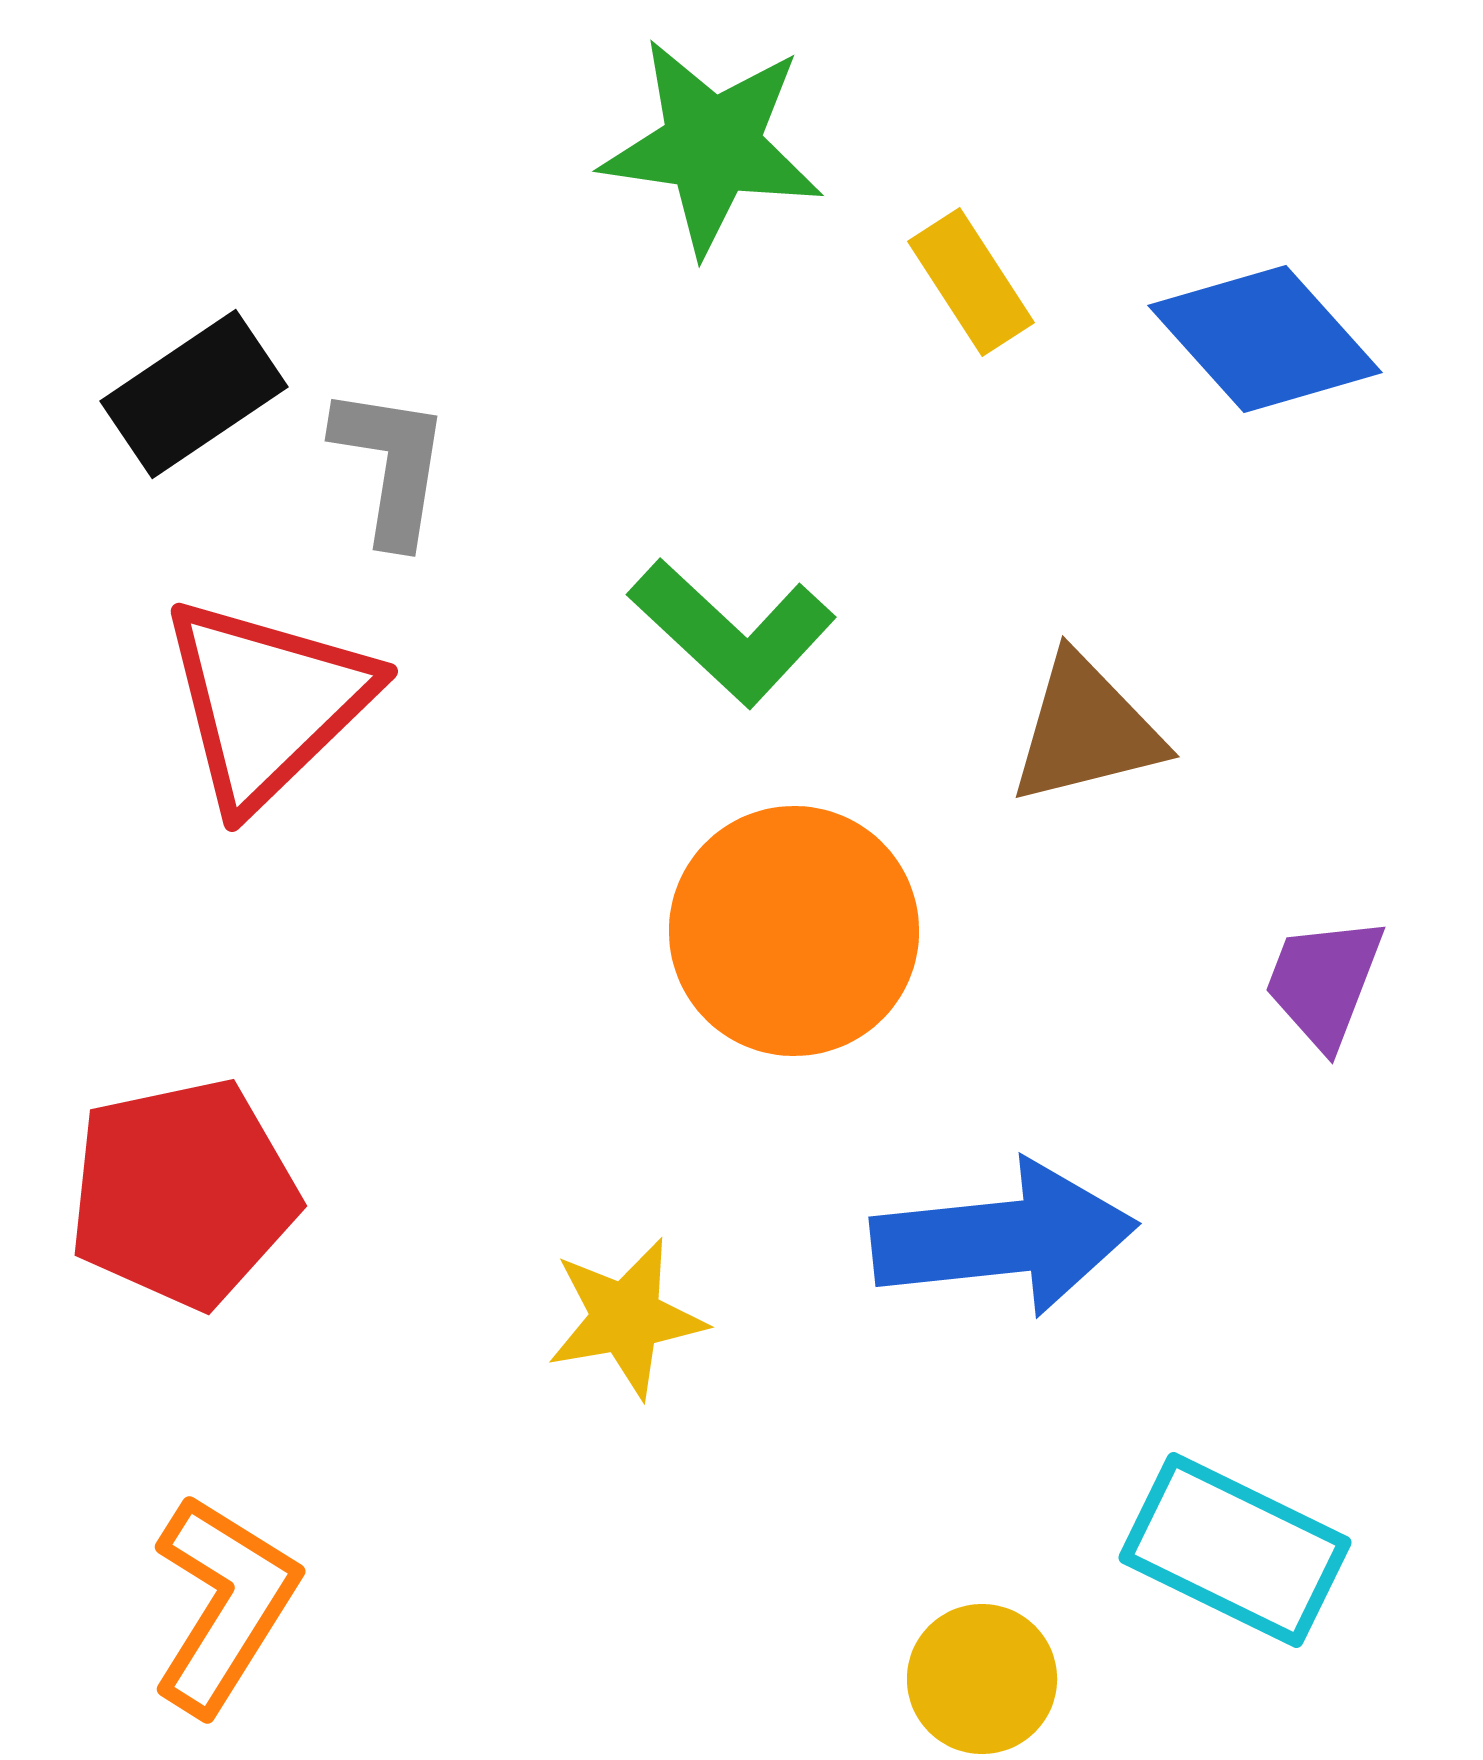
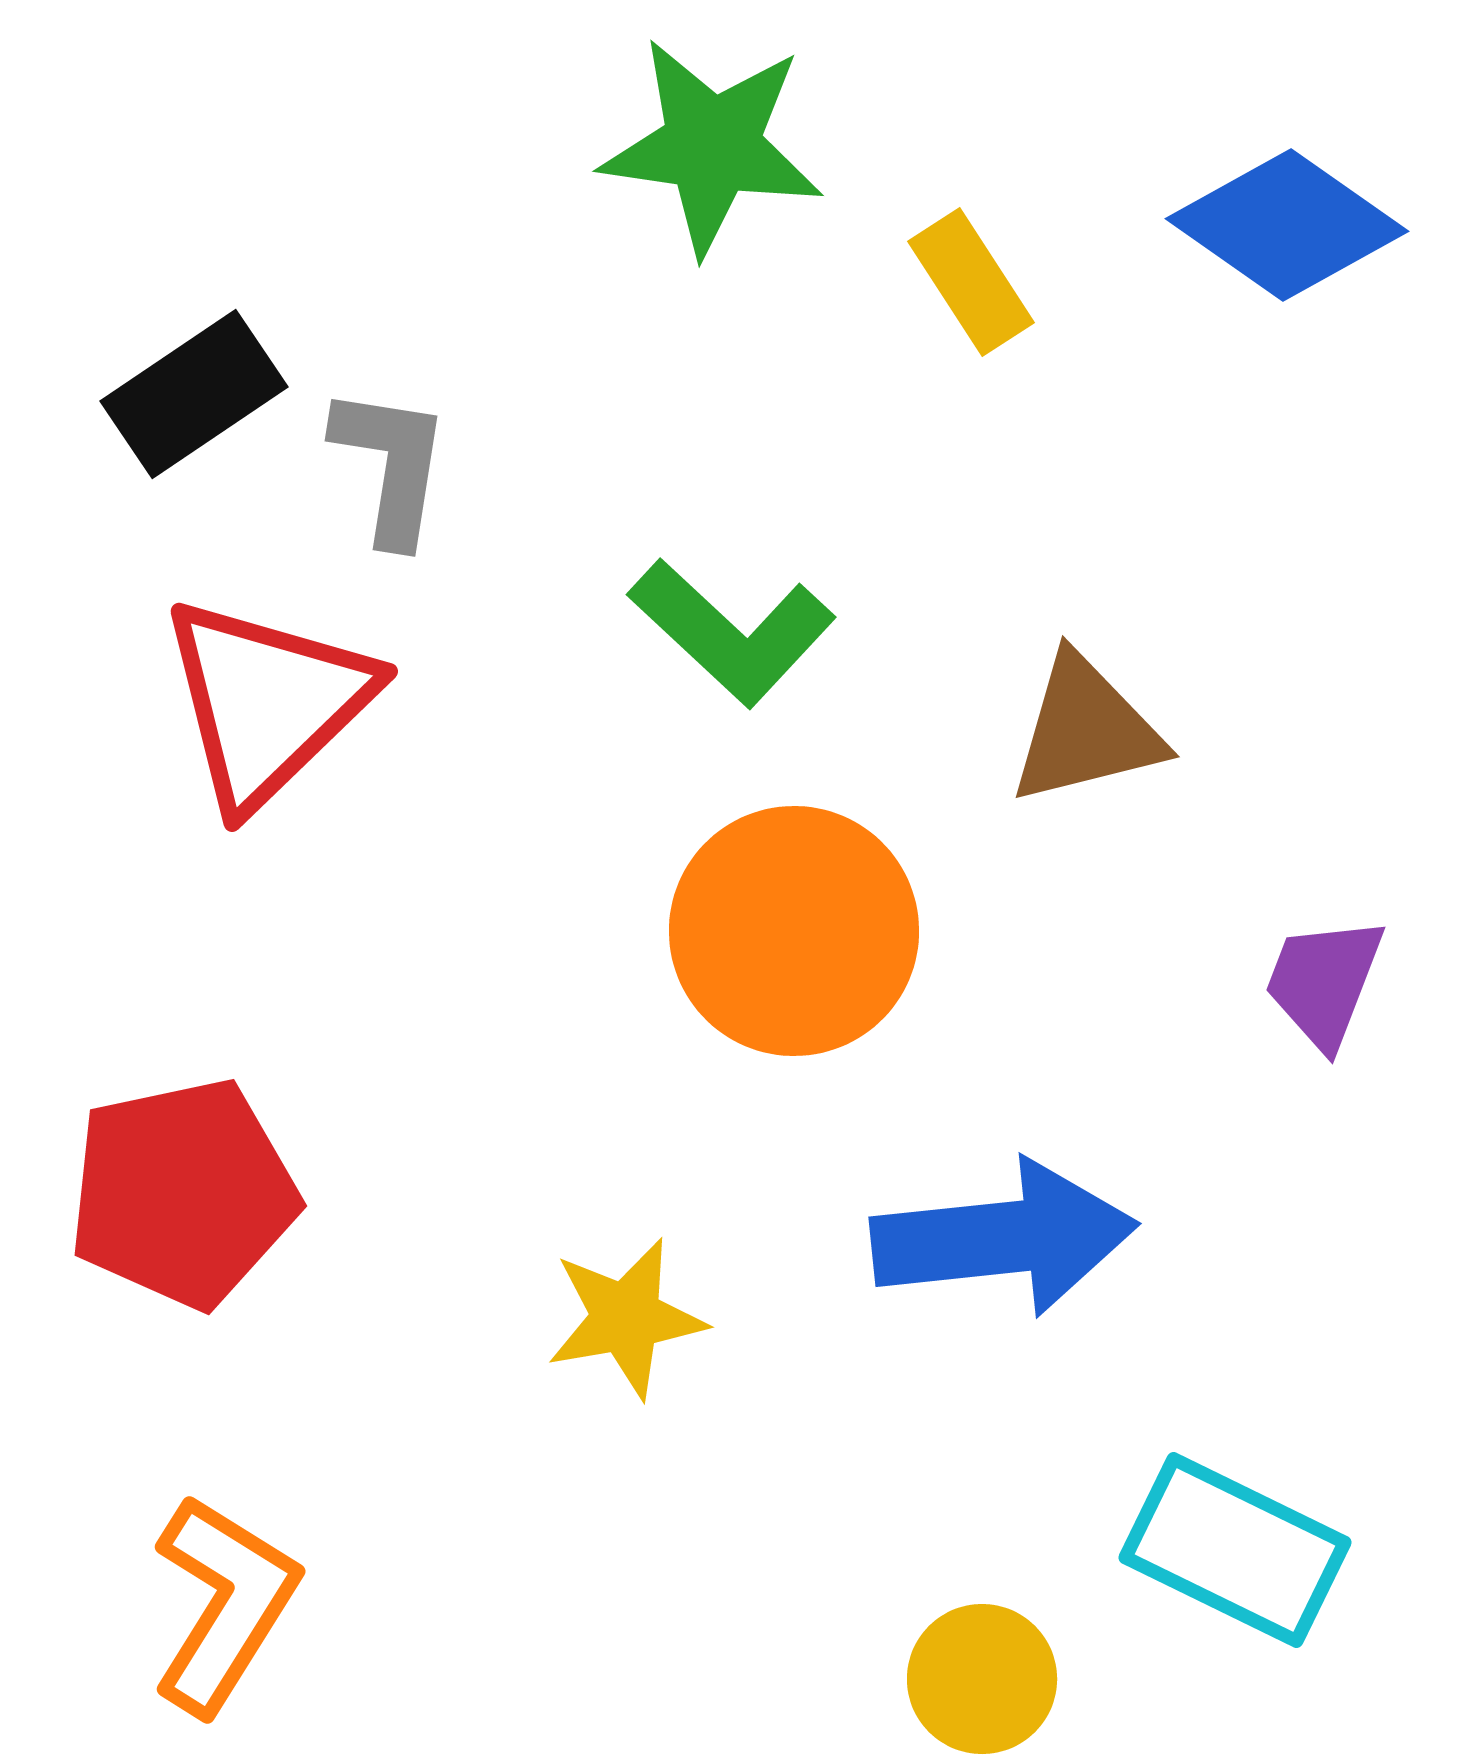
blue diamond: moved 22 px right, 114 px up; rotated 13 degrees counterclockwise
